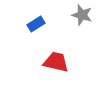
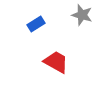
red trapezoid: rotated 16 degrees clockwise
